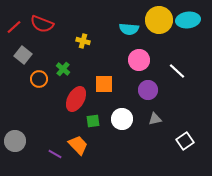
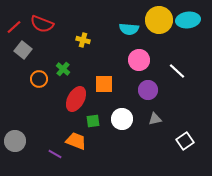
yellow cross: moved 1 px up
gray square: moved 5 px up
orange trapezoid: moved 2 px left, 4 px up; rotated 25 degrees counterclockwise
